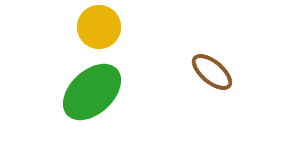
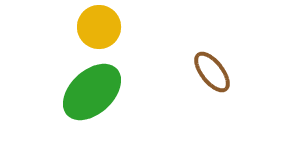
brown ellipse: rotated 12 degrees clockwise
